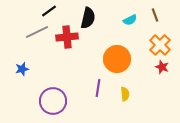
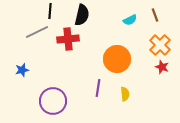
black line: moved 1 px right; rotated 49 degrees counterclockwise
black semicircle: moved 6 px left, 3 px up
red cross: moved 1 px right, 2 px down
blue star: moved 1 px down
